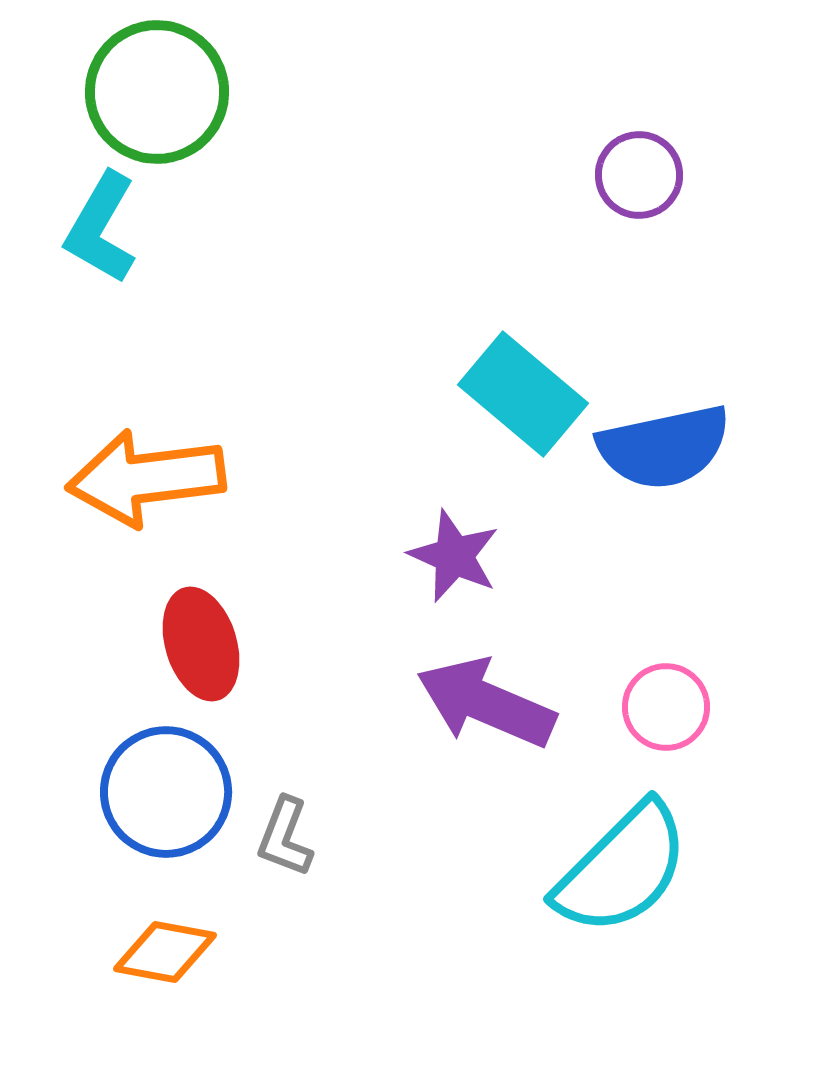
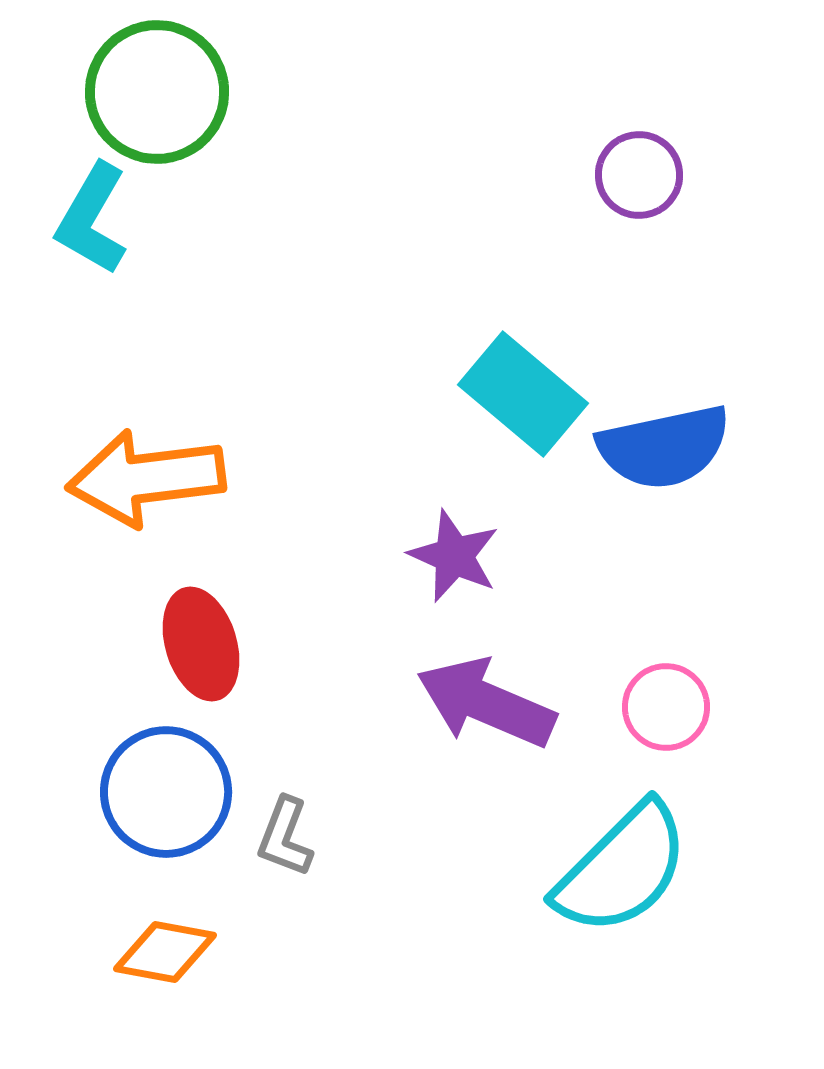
cyan L-shape: moved 9 px left, 9 px up
